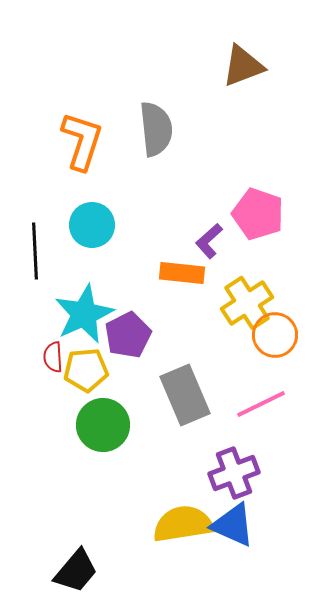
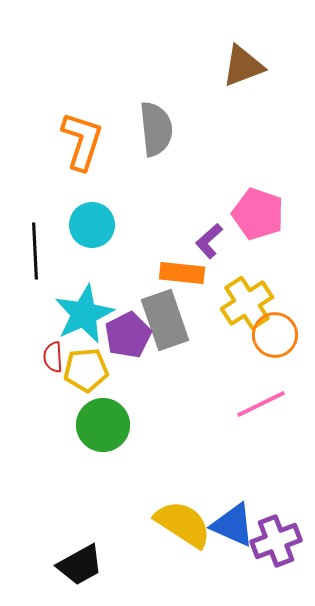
gray rectangle: moved 20 px left, 75 px up; rotated 4 degrees clockwise
purple cross: moved 42 px right, 68 px down
yellow semicircle: rotated 42 degrees clockwise
black trapezoid: moved 4 px right, 6 px up; rotated 21 degrees clockwise
